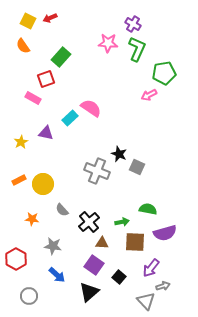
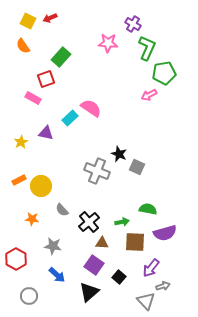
green L-shape: moved 10 px right, 1 px up
yellow circle: moved 2 px left, 2 px down
